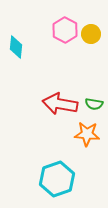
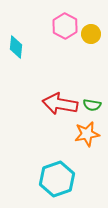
pink hexagon: moved 4 px up
green semicircle: moved 2 px left, 1 px down
orange star: rotated 15 degrees counterclockwise
